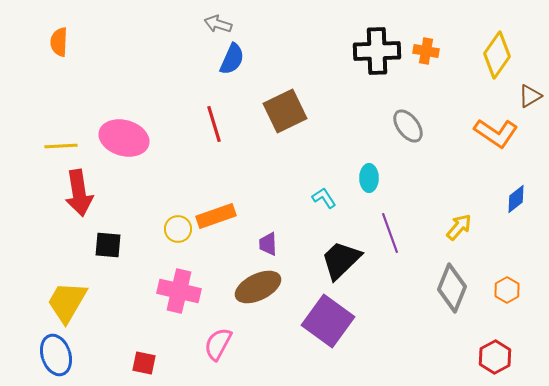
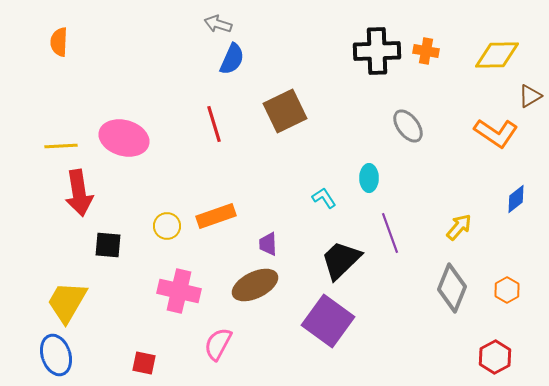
yellow diamond: rotated 54 degrees clockwise
yellow circle: moved 11 px left, 3 px up
brown ellipse: moved 3 px left, 2 px up
